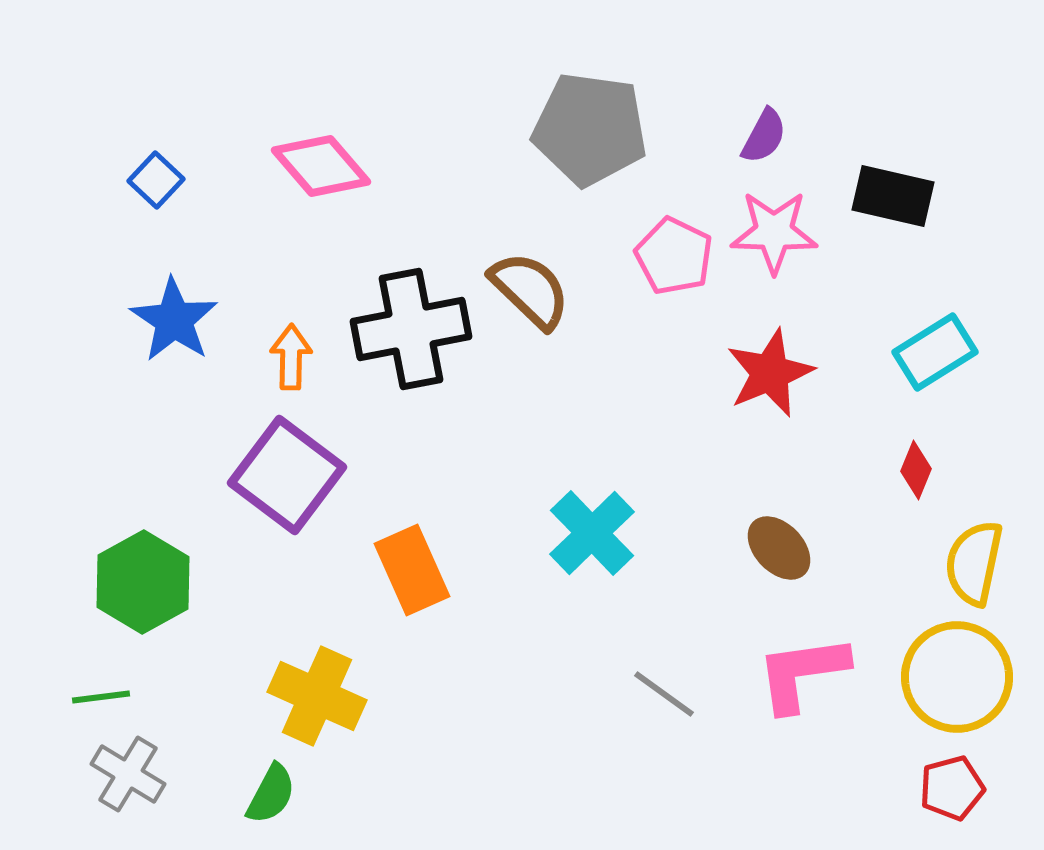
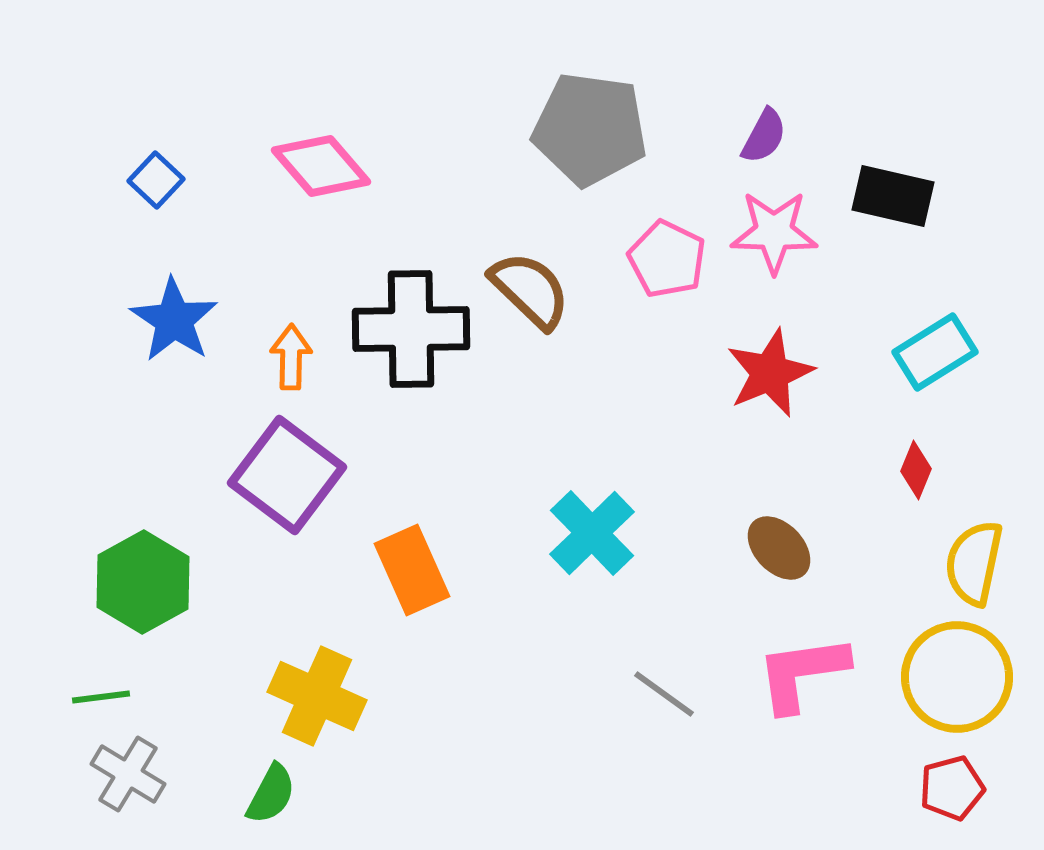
pink pentagon: moved 7 px left, 3 px down
black cross: rotated 10 degrees clockwise
